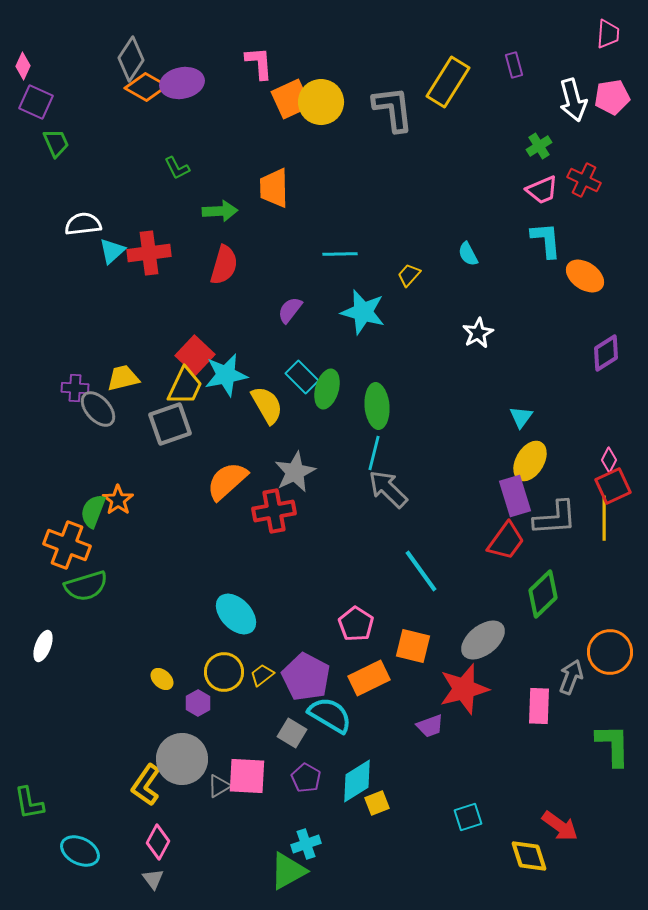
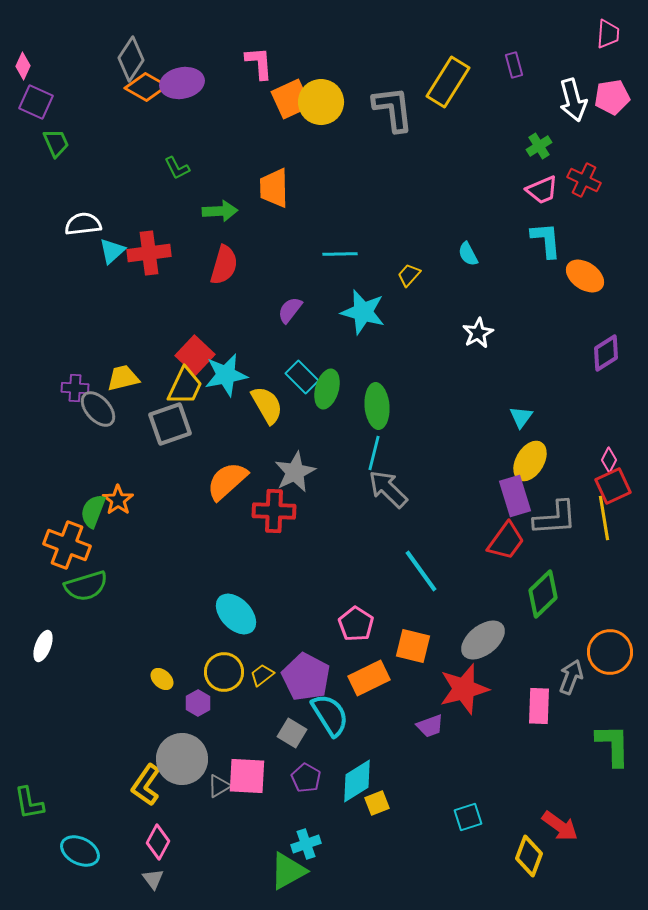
red cross at (274, 511): rotated 12 degrees clockwise
yellow line at (604, 518): rotated 9 degrees counterclockwise
cyan semicircle at (330, 715): rotated 27 degrees clockwise
yellow diamond at (529, 856): rotated 39 degrees clockwise
